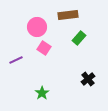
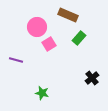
brown rectangle: rotated 30 degrees clockwise
pink square: moved 5 px right, 4 px up; rotated 24 degrees clockwise
purple line: rotated 40 degrees clockwise
black cross: moved 4 px right, 1 px up
green star: rotated 24 degrees counterclockwise
